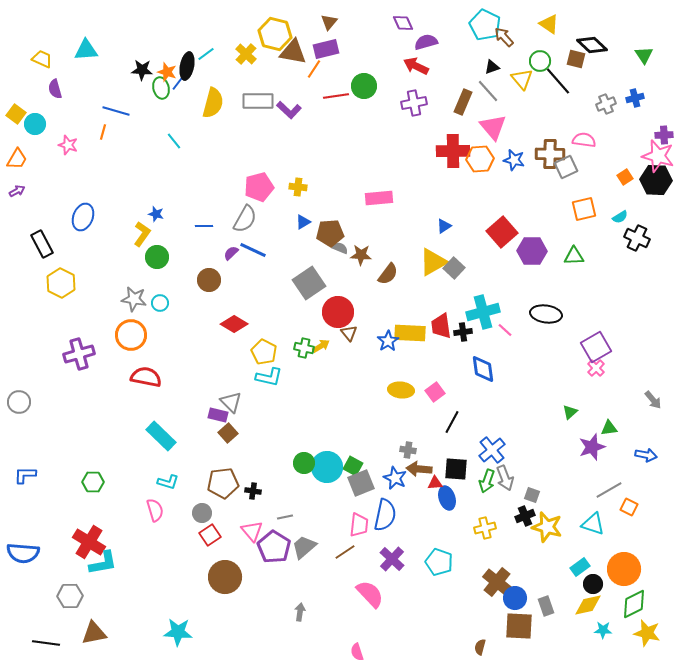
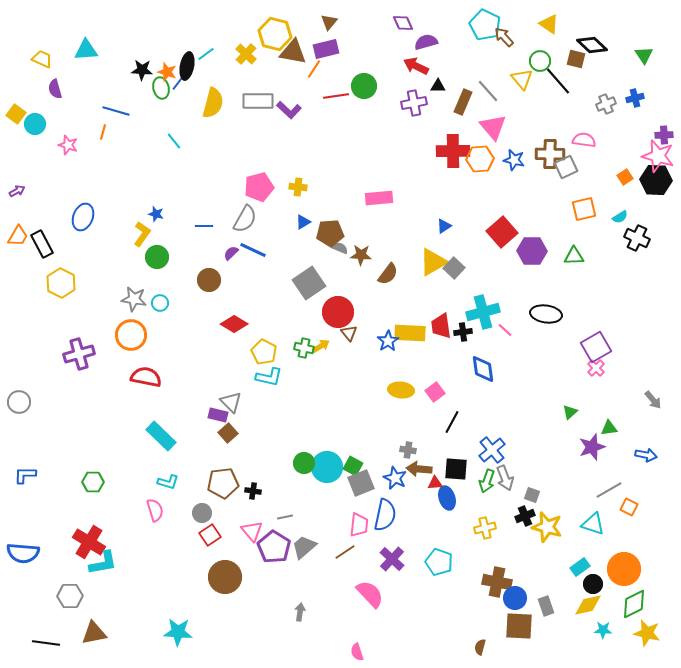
black triangle at (492, 67): moved 54 px left, 19 px down; rotated 21 degrees clockwise
orange trapezoid at (17, 159): moved 1 px right, 77 px down
brown cross at (497, 582): rotated 28 degrees counterclockwise
